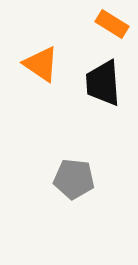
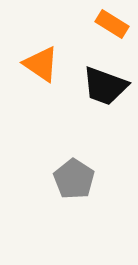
black trapezoid: moved 2 px right, 3 px down; rotated 66 degrees counterclockwise
gray pentagon: rotated 27 degrees clockwise
